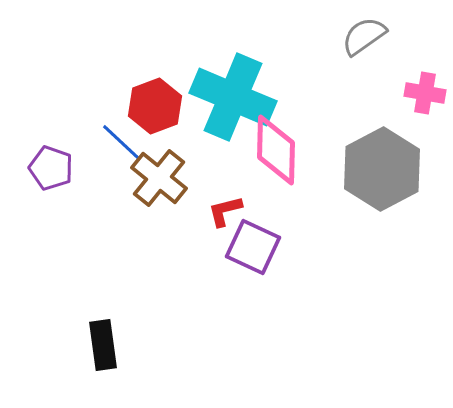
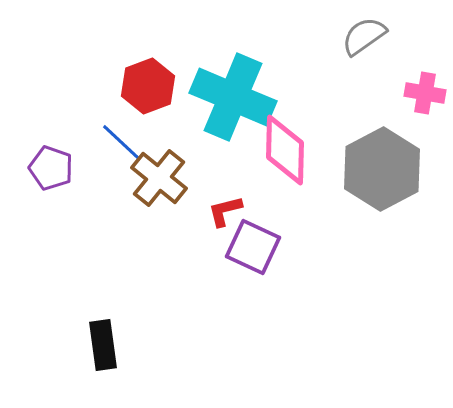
red hexagon: moved 7 px left, 20 px up
pink diamond: moved 9 px right
